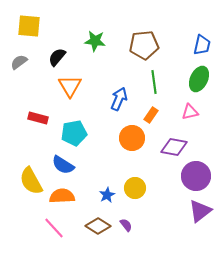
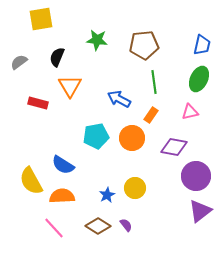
yellow square: moved 12 px right, 7 px up; rotated 15 degrees counterclockwise
green star: moved 2 px right, 1 px up
black semicircle: rotated 18 degrees counterclockwise
blue arrow: rotated 85 degrees counterclockwise
red rectangle: moved 15 px up
cyan pentagon: moved 22 px right, 3 px down
